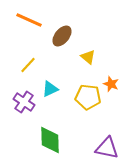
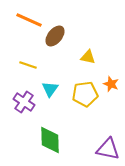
brown ellipse: moved 7 px left
yellow triangle: rotated 28 degrees counterclockwise
yellow line: rotated 66 degrees clockwise
cyan triangle: rotated 30 degrees counterclockwise
yellow pentagon: moved 3 px left, 3 px up; rotated 15 degrees counterclockwise
purple triangle: moved 1 px right, 1 px down
